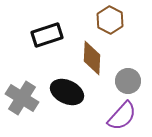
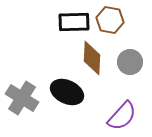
brown hexagon: rotated 16 degrees counterclockwise
black rectangle: moved 27 px right, 13 px up; rotated 16 degrees clockwise
gray circle: moved 2 px right, 19 px up
